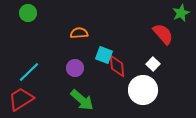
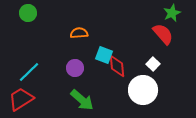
green star: moved 9 px left
